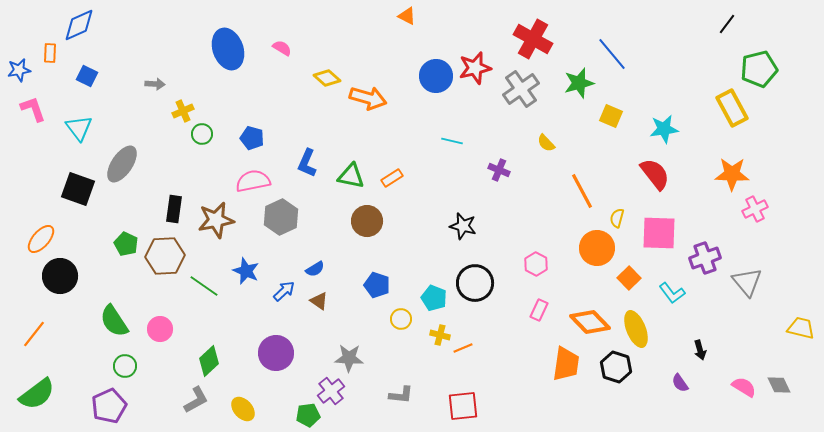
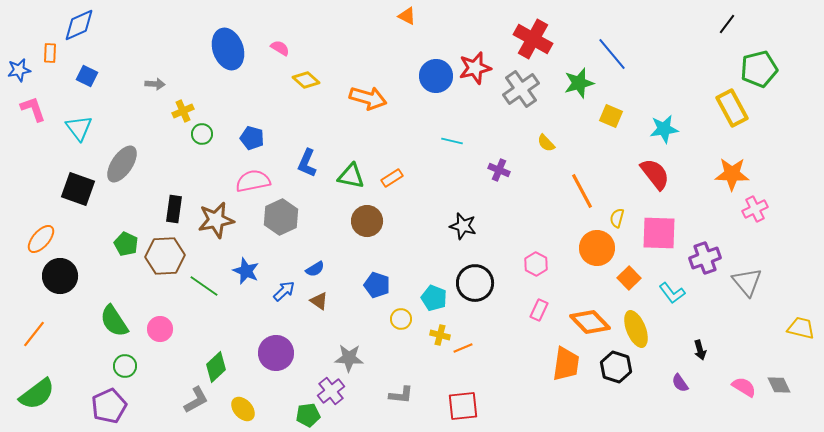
pink semicircle at (282, 48): moved 2 px left
yellow diamond at (327, 78): moved 21 px left, 2 px down
green diamond at (209, 361): moved 7 px right, 6 px down
